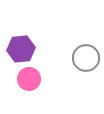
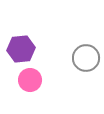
pink circle: moved 1 px right, 1 px down
